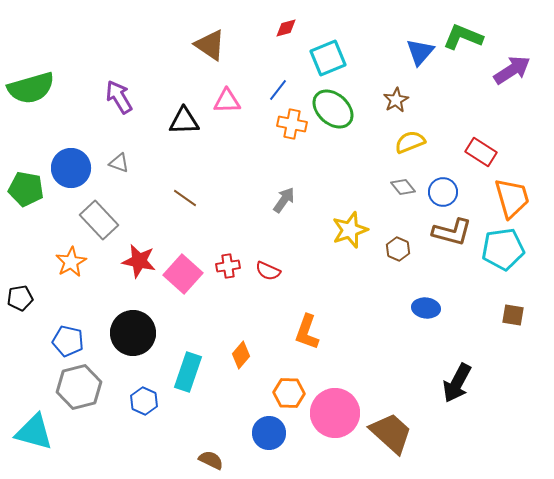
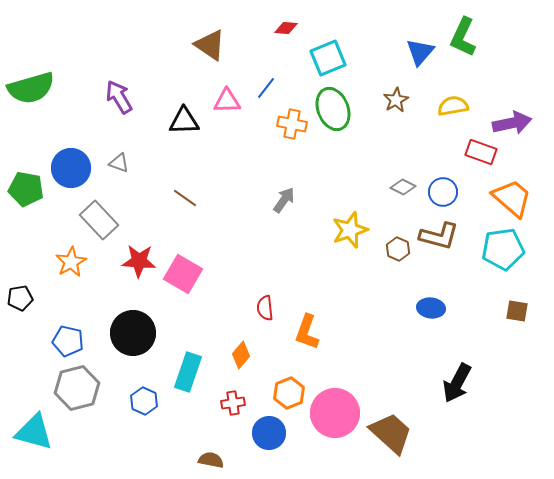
red diamond at (286, 28): rotated 20 degrees clockwise
green L-shape at (463, 37): rotated 87 degrees counterclockwise
purple arrow at (512, 70): moved 53 px down; rotated 21 degrees clockwise
blue line at (278, 90): moved 12 px left, 2 px up
green ellipse at (333, 109): rotated 27 degrees clockwise
yellow semicircle at (410, 142): moved 43 px right, 36 px up; rotated 12 degrees clockwise
red rectangle at (481, 152): rotated 12 degrees counterclockwise
gray diamond at (403, 187): rotated 25 degrees counterclockwise
orange trapezoid at (512, 198): rotated 33 degrees counterclockwise
brown L-shape at (452, 232): moved 13 px left, 4 px down
red star at (139, 261): rotated 8 degrees counterclockwise
red cross at (228, 266): moved 5 px right, 137 px down
red semicircle at (268, 271): moved 3 px left, 37 px down; rotated 60 degrees clockwise
pink square at (183, 274): rotated 12 degrees counterclockwise
blue ellipse at (426, 308): moved 5 px right
brown square at (513, 315): moved 4 px right, 4 px up
gray hexagon at (79, 387): moved 2 px left, 1 px down
orange hexagon at (289, 393): rotated 24 degrees counterclockwise
brown semicircle at (211, 460): rotated 15 degrees counterclockwise
